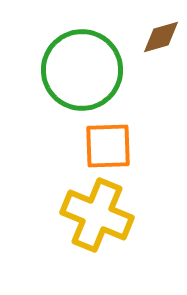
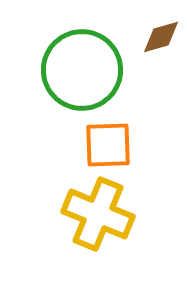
orange square: moved 1 px up
yellow cross: moved 1 px right, 1 px up
